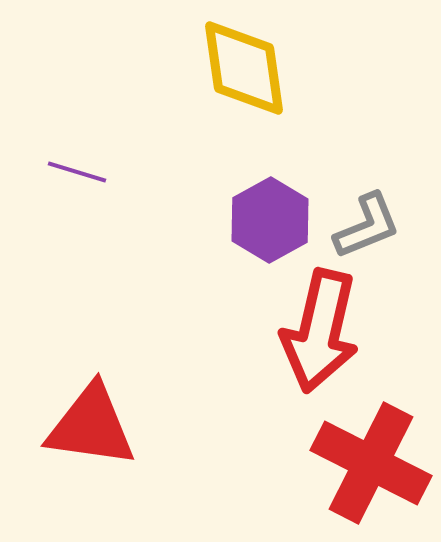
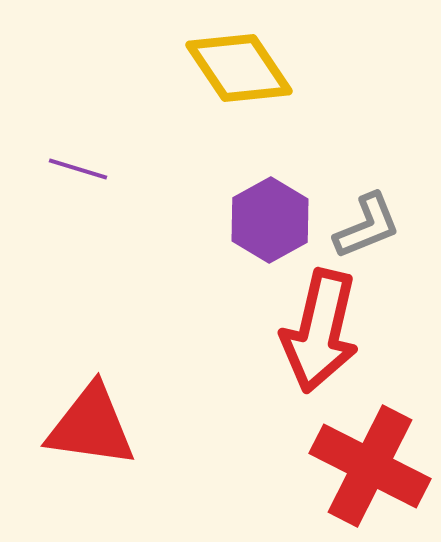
yellow diamond: moved 5 px left; rotated 26 degrees counterclockwise
purple line: moved 1 px right, 3 px up
red cross: moved 1 px left, 3 px down
